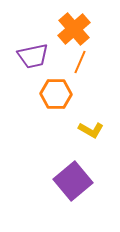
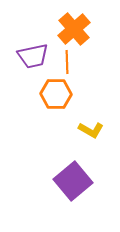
orange line: moved 13 px left; rotated 25 degrees counterclockwise
